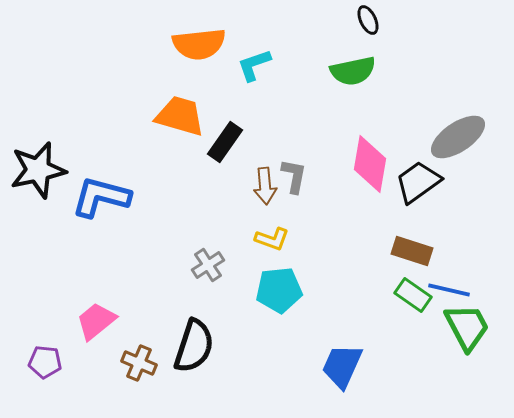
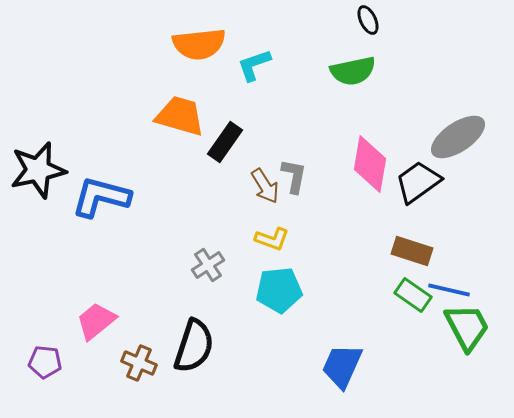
brown arrow: rotated 27 degrees counterclockwise
